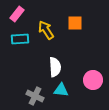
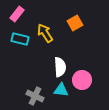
orange square: rotated 28 degrees counterclockwise
yellow arrow: moved 1 px left, 3 px down
cyan rectangle: rotated 18 degrees clockwise
white semicircle: moved 5 px right
pink circle: moved 11 px left
